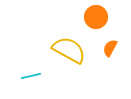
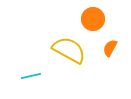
orange circle: moved 3 px left, 2 px down
